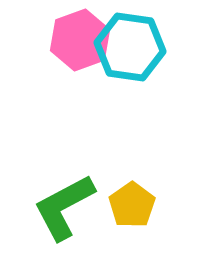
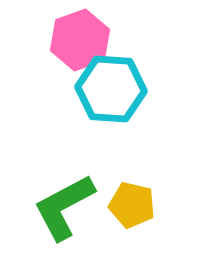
cyan hexagon: moved 19 px left, 42 px down; rotated 4 degrees counterclockwise
yellow pentagon: rotated 24 degrees counterclockwise
